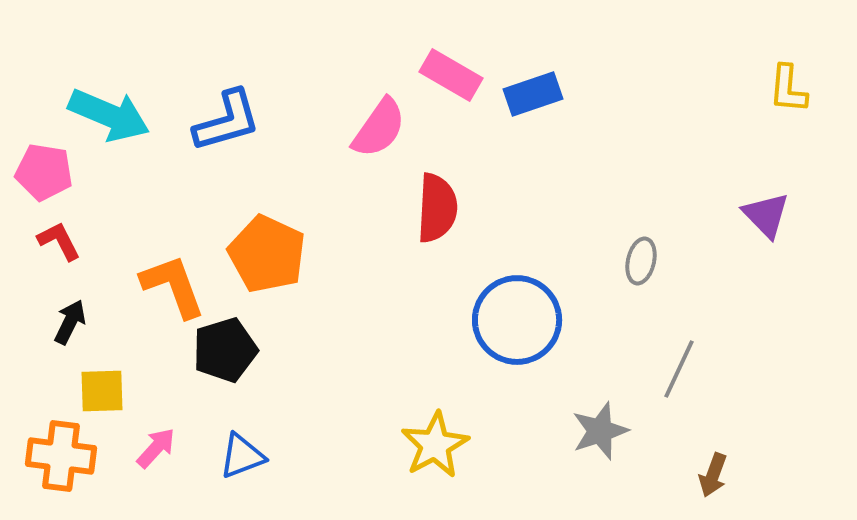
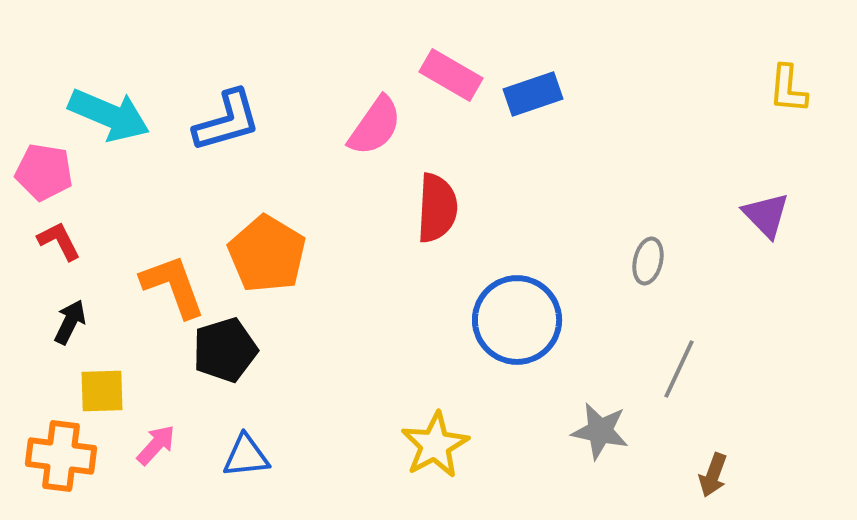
pink semicircle: moved 4 px left, 2 px up
orange pentagon: rotated 6 degrees clockwise
gray ellipse: moved 7 px right
gray star: rotated 30 degrees clockwise
pink arrow: moved 3 px up
blue triangle: moved 4 px right; rotated 15 degrees clockwise
